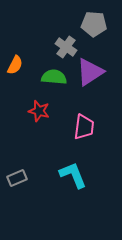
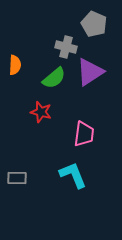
gray pentagon: rotated 20 degrees clockwise
gray cross: rotated 20 degrees counterclockwise
orange semicircle: rotated 24 degrees counterclockwise
green semicircle: moved 1 px down; rotated 135 degrees clockwise
red star: moved 2 px right, 1 px down
pink trapezoid: moved 7 px down
gray rectangle: rotated 24 degrees clockwise
